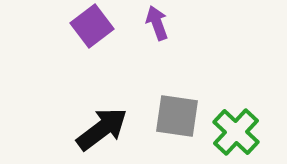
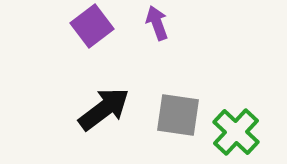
gray square: moved 1 px right, 1 px up
black arrow: moved 2 px right, 20 px up
